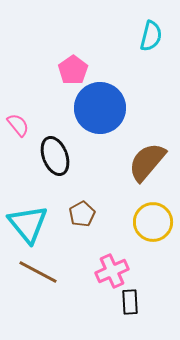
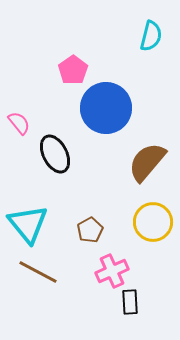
blue circle: moved 6 px right
pink semicircle: moved 1 px right, 2 px up
black ellipse: moved 2 px up; rotated 6 degrees counterclockwise
brown pentagon: moved 8 px right, 16 px down
